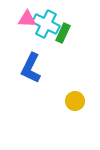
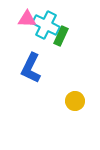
cyan cross: moved 1 px down
green rectangle: moved 2 px left, 3 px down
